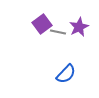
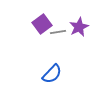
gray line: rotated 21 degrees counterclockwise
blue semicircle: moved 14 px left
